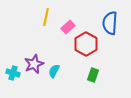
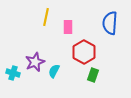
pink rectangle: rotated 48 degrees counterclockwise
red hexagon: moved 2 px left, 8 px down
purple star: moved 1 px right, 2 px up
